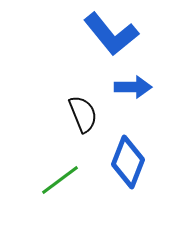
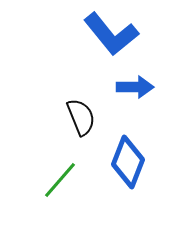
blue arrow: moved 2 px right
black semicircle: moved 2 px left, 3 px down
green line: rotated 12 degrees counterclockwise
